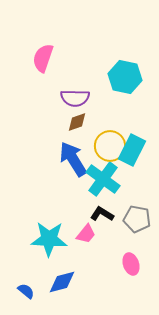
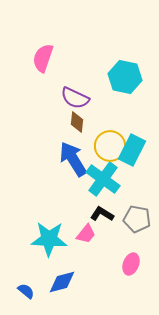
purple semicircle: rotated 24 degrees clockwise
brown diamond: rotated 65 degrees counterclockwise
pink ellipse: rotated 40 degrees clockwise
